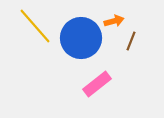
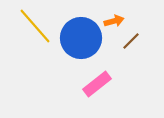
brown line: rotated 24 degrees clockwise
